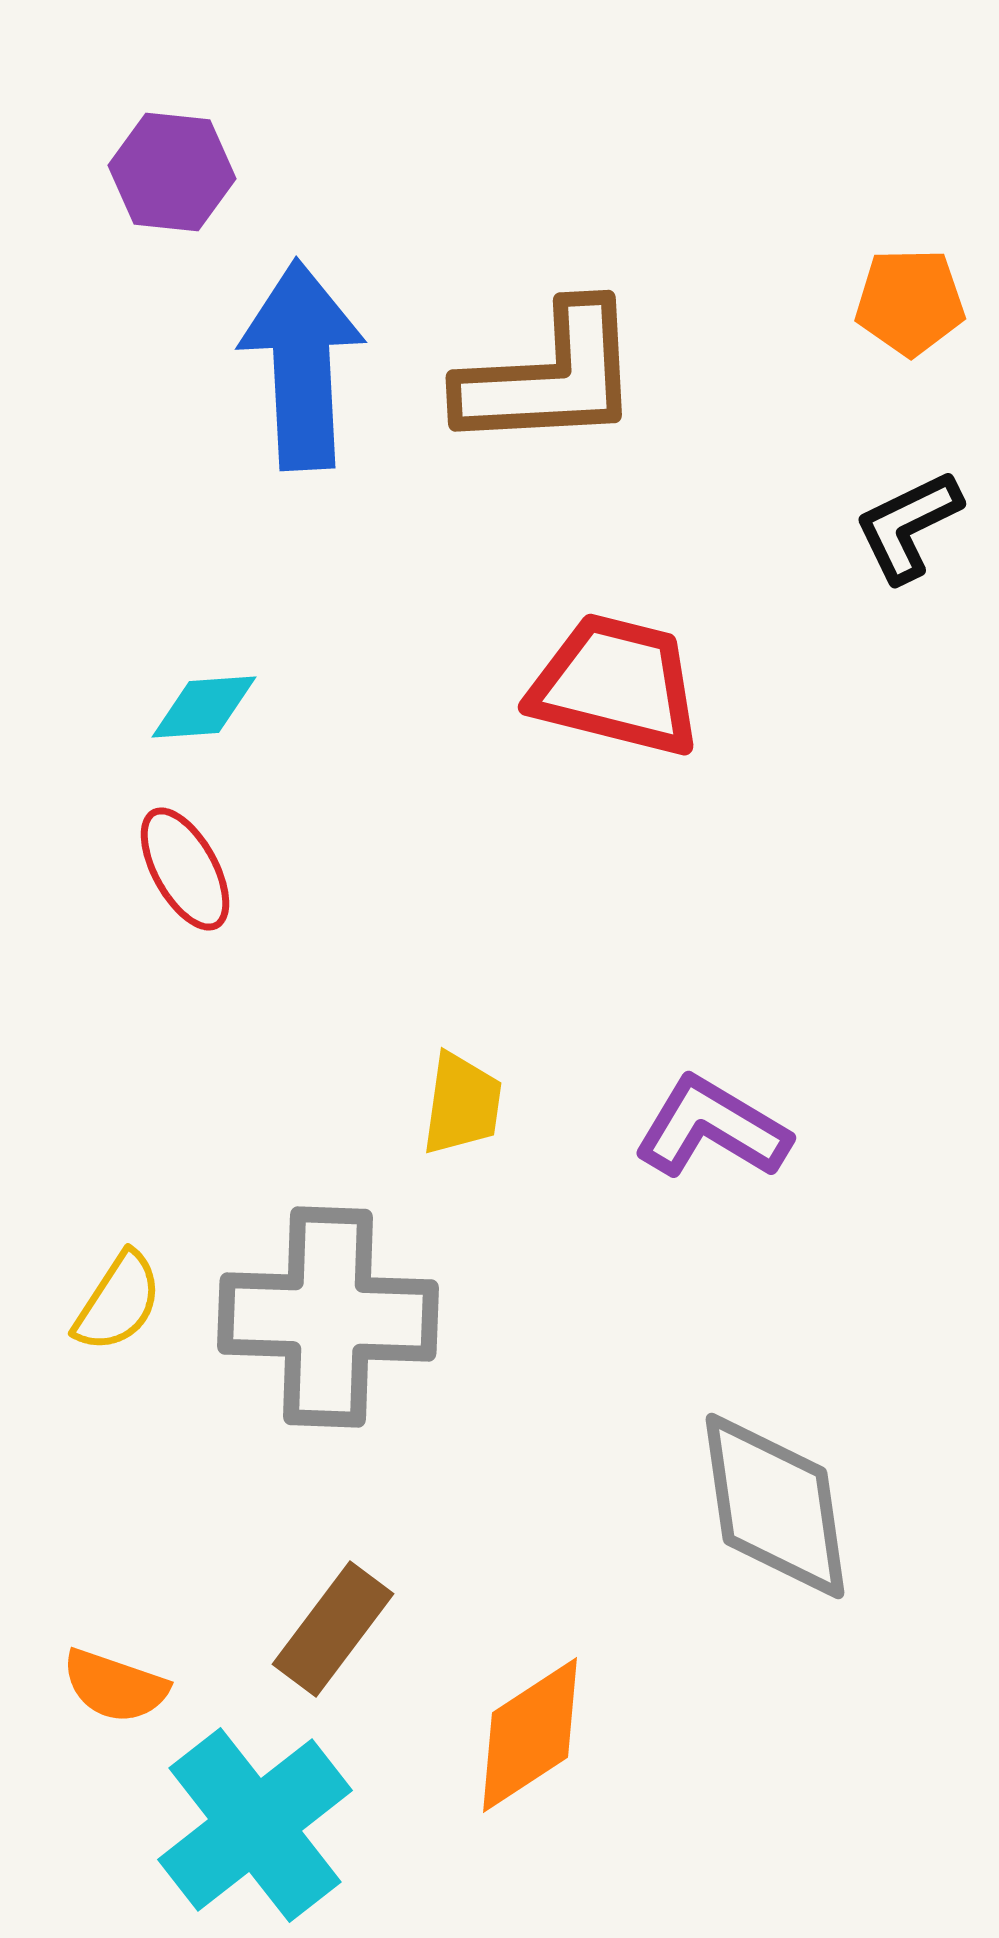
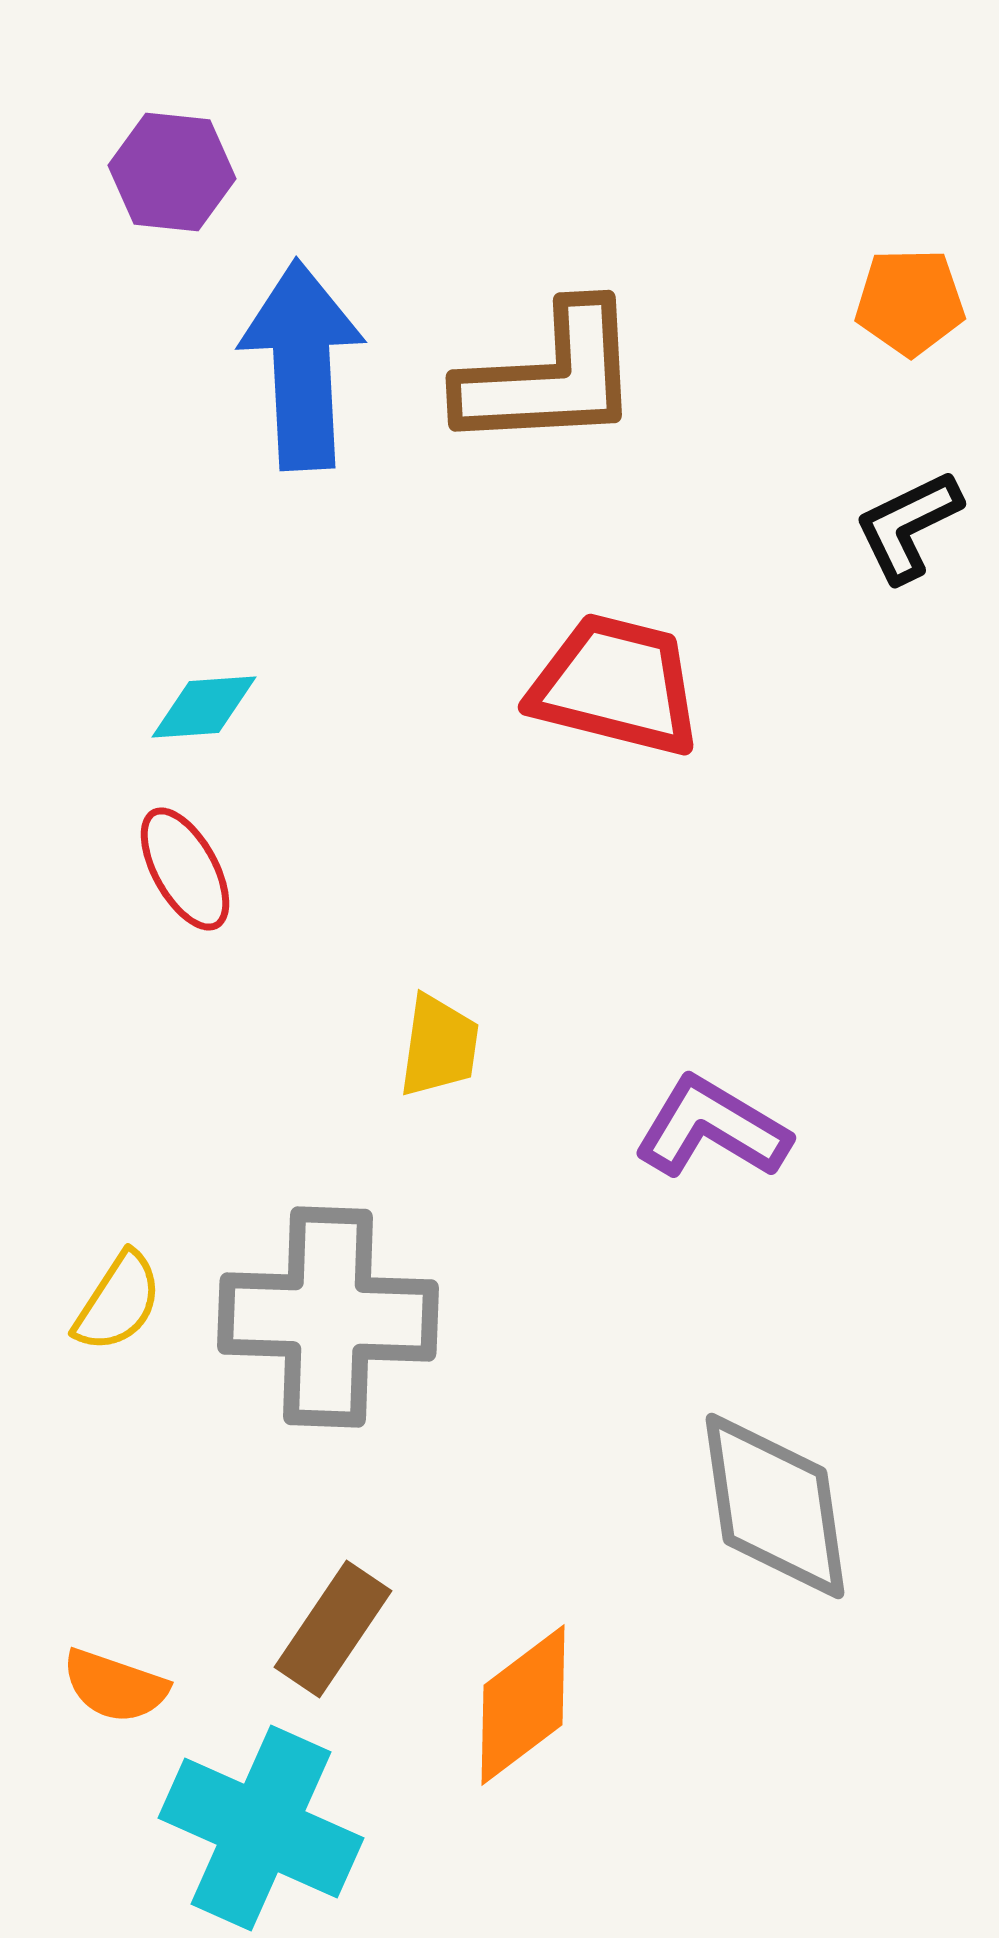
yellow trapezoid: moved 23 px left, 58 px up
brown rectangle: rotated 3 degrees counterclockwise
orange diamond: moved 7 px left, 30 px up; rotated 4 degrees counterclockwise
cyan cross: moved 6 px right, 3 px down; rotated 28 degrees counterclockwise
